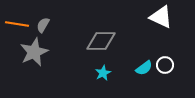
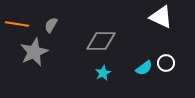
gray semicircle: moved 8 px right
white circle: moved 1 px right, 2 px up
